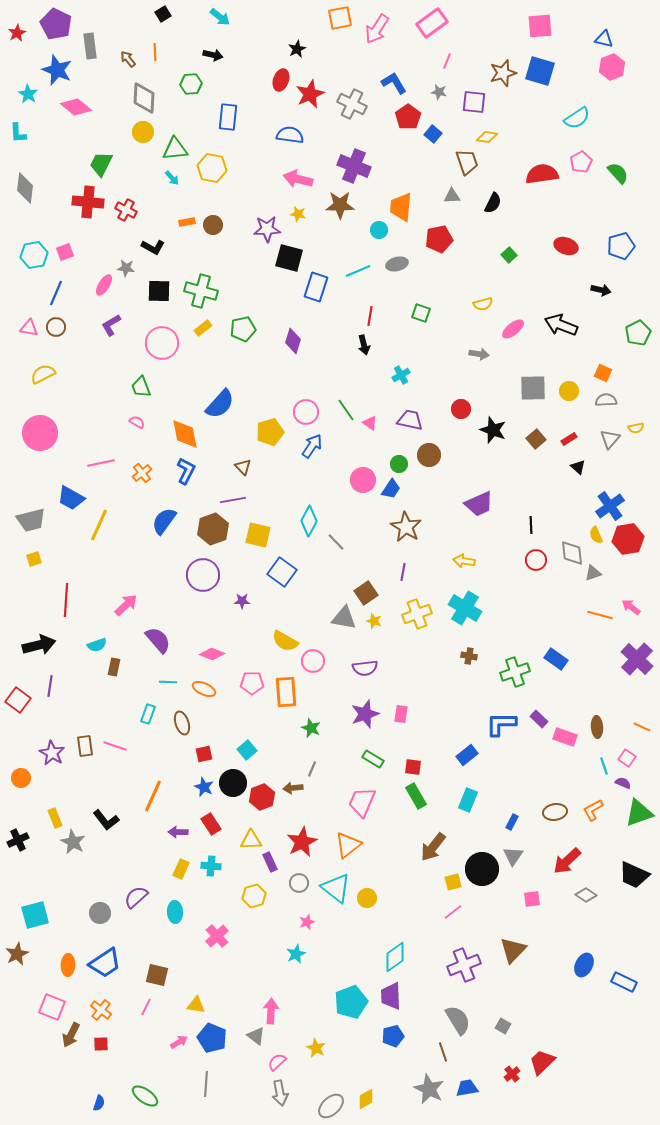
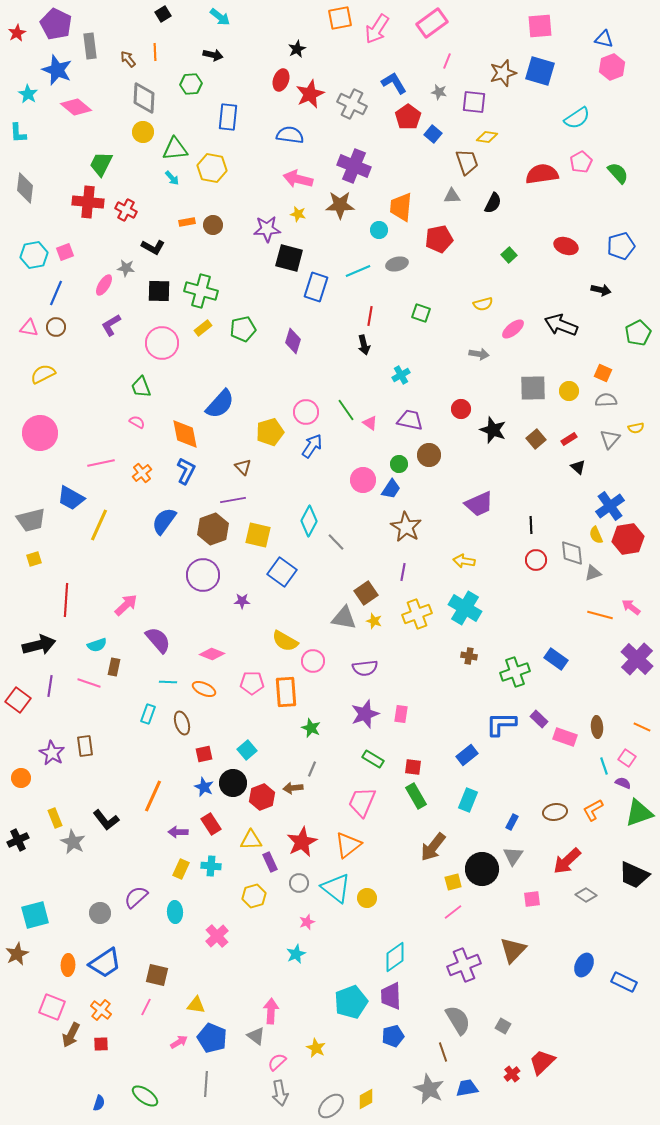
pink line at (115, 746): moved 26 px left, 63 px up
